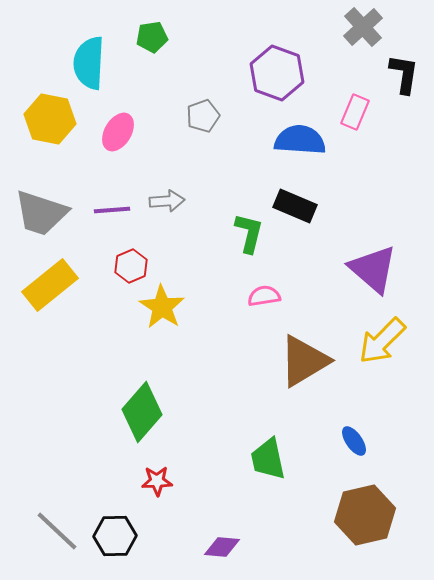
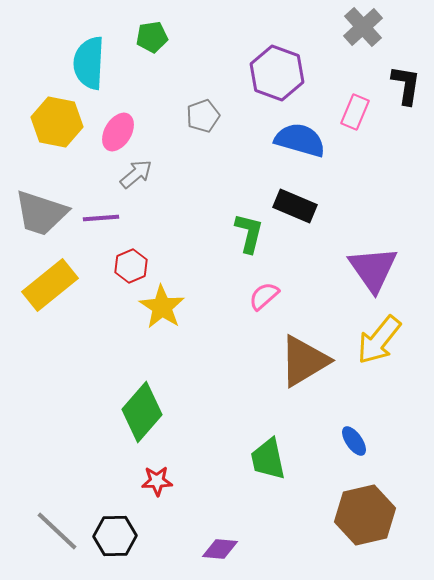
black L-shape: moved 2 px right, 11 px down
yellow hexagon: moved 7 px right, 3 px down
blue semicircle: rotated 12 degrees clockwise
gray arrow: moved 31 px left, 27 px up; rotated 36 degrees counterclockwise
purple line: moved 11 px left, 8 px down
purple triangle: rotated 14 degrees clockwise
pink semicircle: rotated 32 degrees counterclockwise
yellow arrow: moved 3 px left, 1 px up; rotated 6 degrees counterclockwise
purple diamond: moved 2 px left, 2 px down
